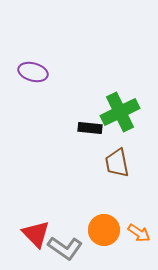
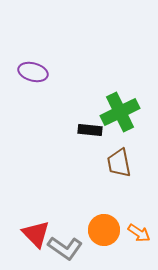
black rectangle: moved 2 px down
brown trapezoid: moved 2 px right
